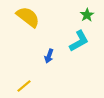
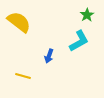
yellow semicircle: moved 9 px left, 5 px down
yellow line: moved 1 px left, 10 px up; rotated 56 degrees clockwise
